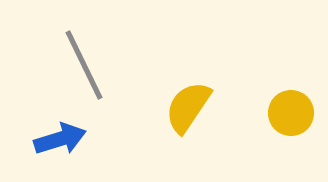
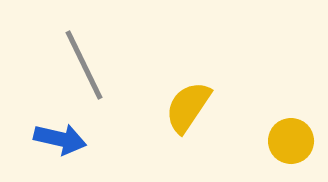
yellow circle: moved 28 px down
blue arrow: rotated 30 degrees clockwise
